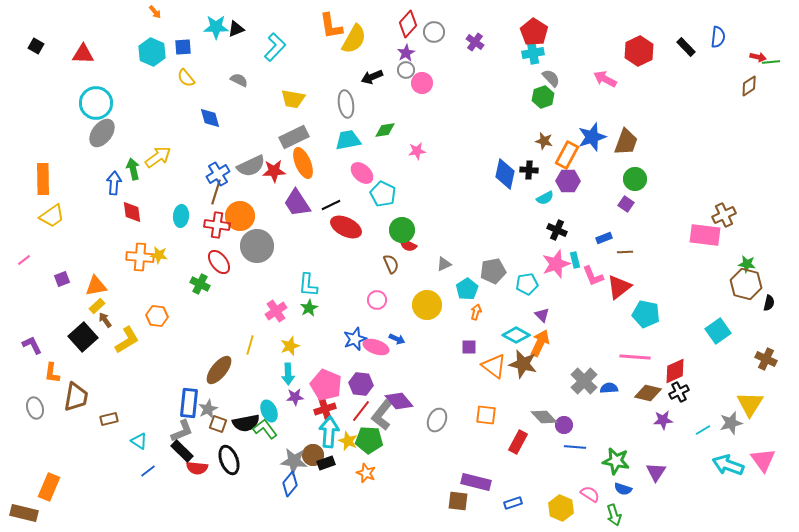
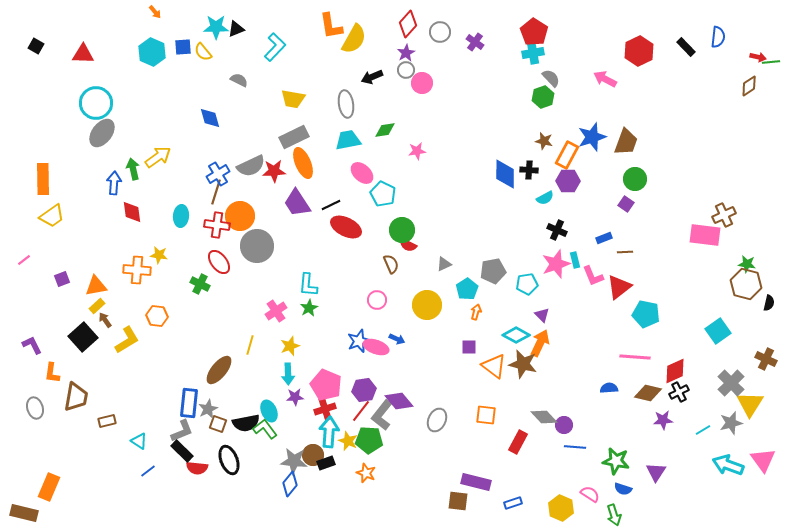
gray circle at (434, 32): moved 6 px right
yellow semicircle at (186, 78): moved 17 px right, 26 px up
blue diamond at (505, 174): rotated 12 degrees counterclockwise
orange cross at (140, 257): moved 3 px left, 13 px down
blue star at (355, 339): moved 4 px right, 2 px down
gray cross at (584, 381): moved 147 px right, 2 px down
purple hexagon at (361, 384): moved 3 px right, 6 px down; rotated 15 degrees counterclockwise
brown rectangle at (109, 419): moved 2 px left, 2 px down
